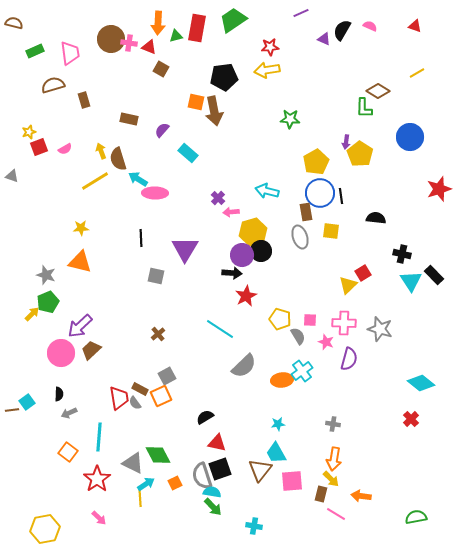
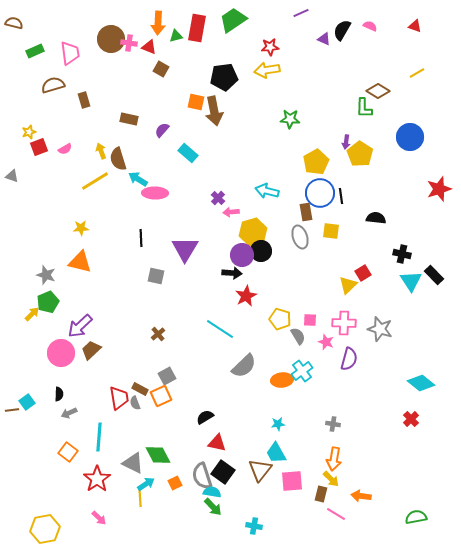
gray semicircle at (135, 403): rotated 16 degrees clockwise
black square at (220, 469): moved 3 px right, 3 px down; rotated 35 degrees counterclockwise
